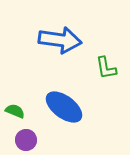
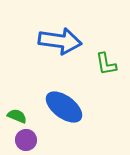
blue arrow: moved 1 px down
green L-shape: moved 4 px up
green semicircle: moved 2 px right, 5 px down
